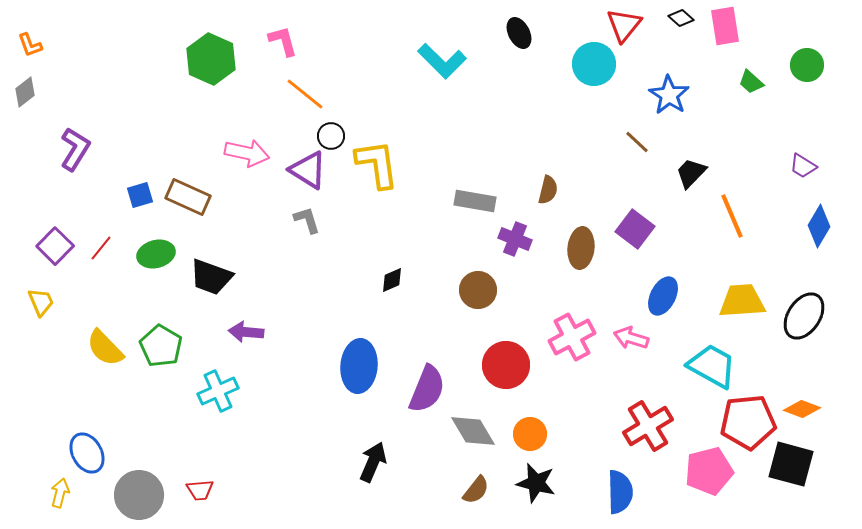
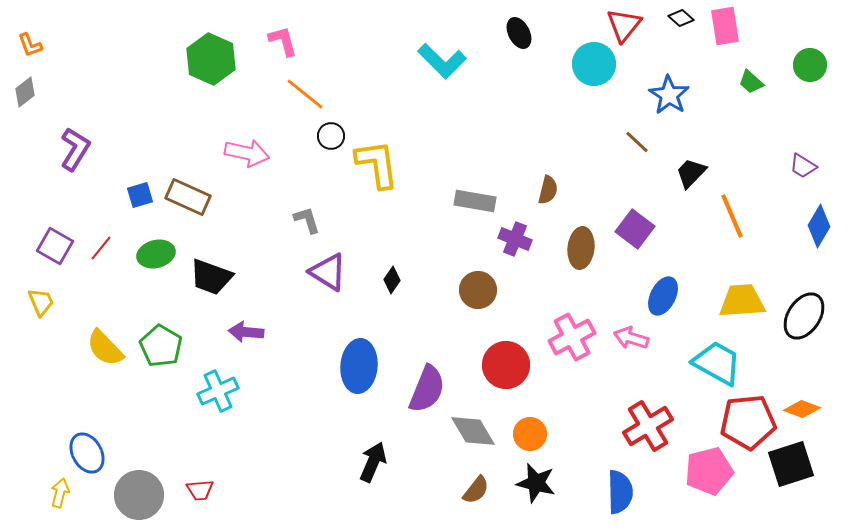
green circle at (807, 65): moved 3 px right
purple triangle at (308, 170): moved 20 px right, 102 px down
purple square at (55, 246): rotated 15 degrees counterclockwise
black diamond at (392, 280): rotated 32 degrees counterclockwise
cyan trapezoid at (712, 366): moved 5 px right, 3 px up
black square at (791, 464): rotated 33 degrees counterclockwise
